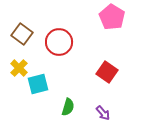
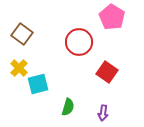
red circle: moved 20 px right
purple arrow: rotated 49 degrees clockwise
